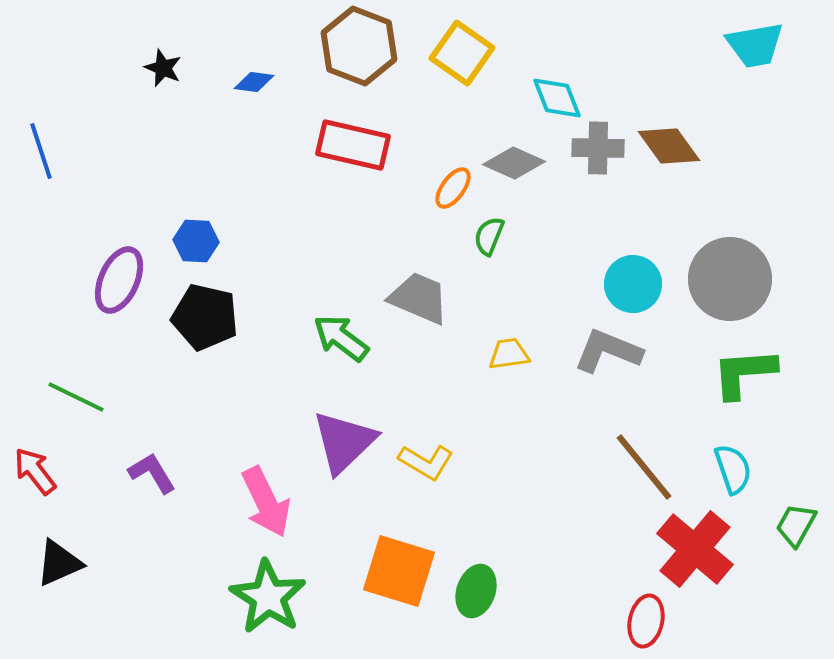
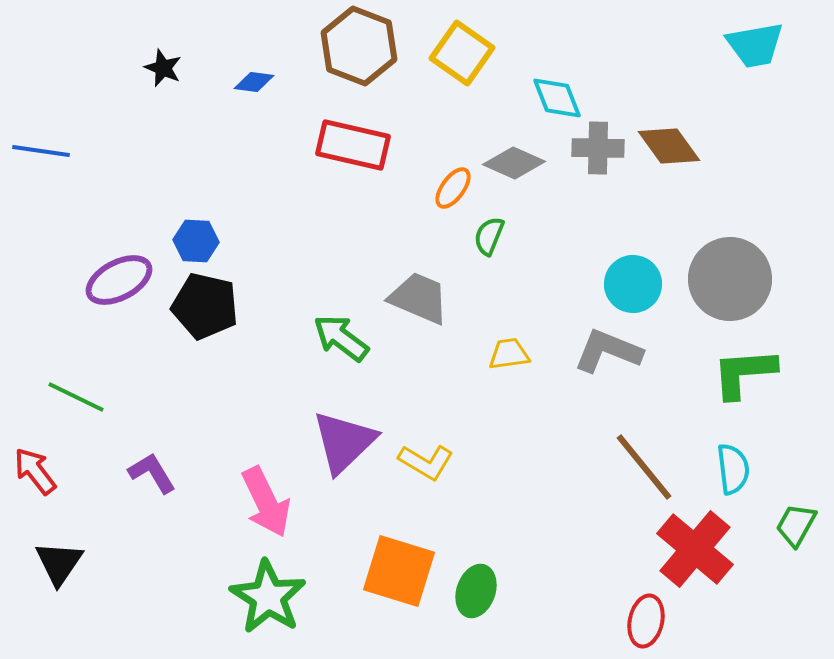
blue line: rotated 64 degrees counterclockwise
purple ellipse: rotated 38 degrees clockwise
black pentagon: moved 11 px up
cyan semicircle: rotated 12 degrees clockwise
black triangle: rotated 32 degrees counterclockwise
